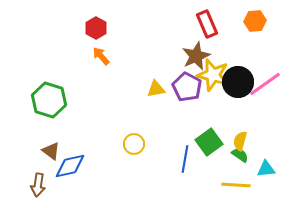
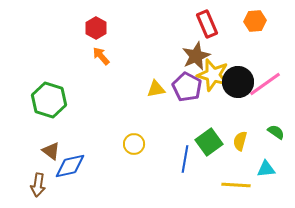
green semicircle: moved 36 px right, 23 px up
